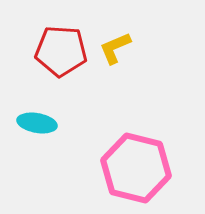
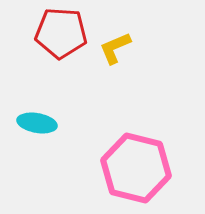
red pentagon: moved 18 px up
